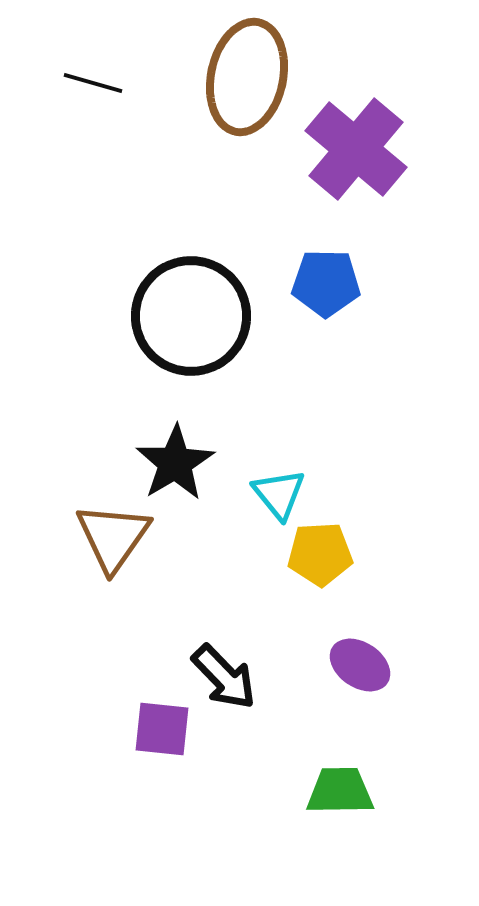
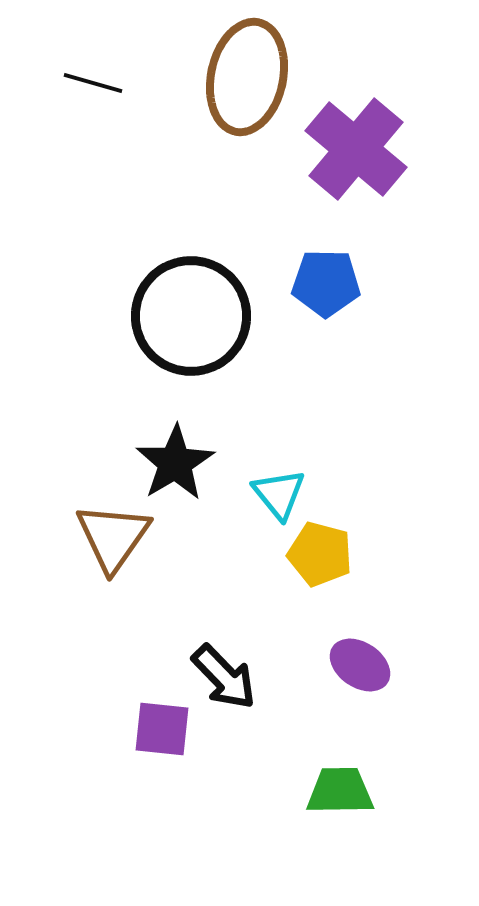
yellow pentagon: rotated 18 degrees clockwise
